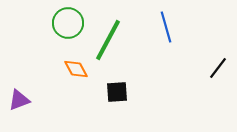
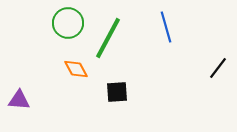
green line: moved 2 px up
purple triangle: rotated 25 degrees clockwise
